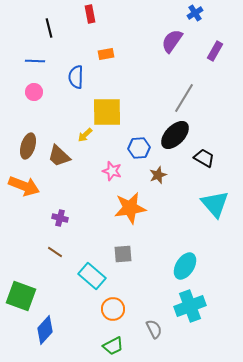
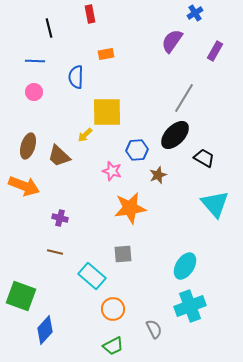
blue hexagon: moved 2 px left, 2 px down
brown line: rotated 21 degrees counterclockwise
